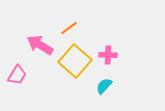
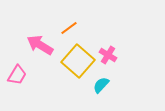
pink cross: rotated 30 degrees clockwise
yellow square: moved 3 px right
cyan semicircle: moved 3 px left, 1 px up
